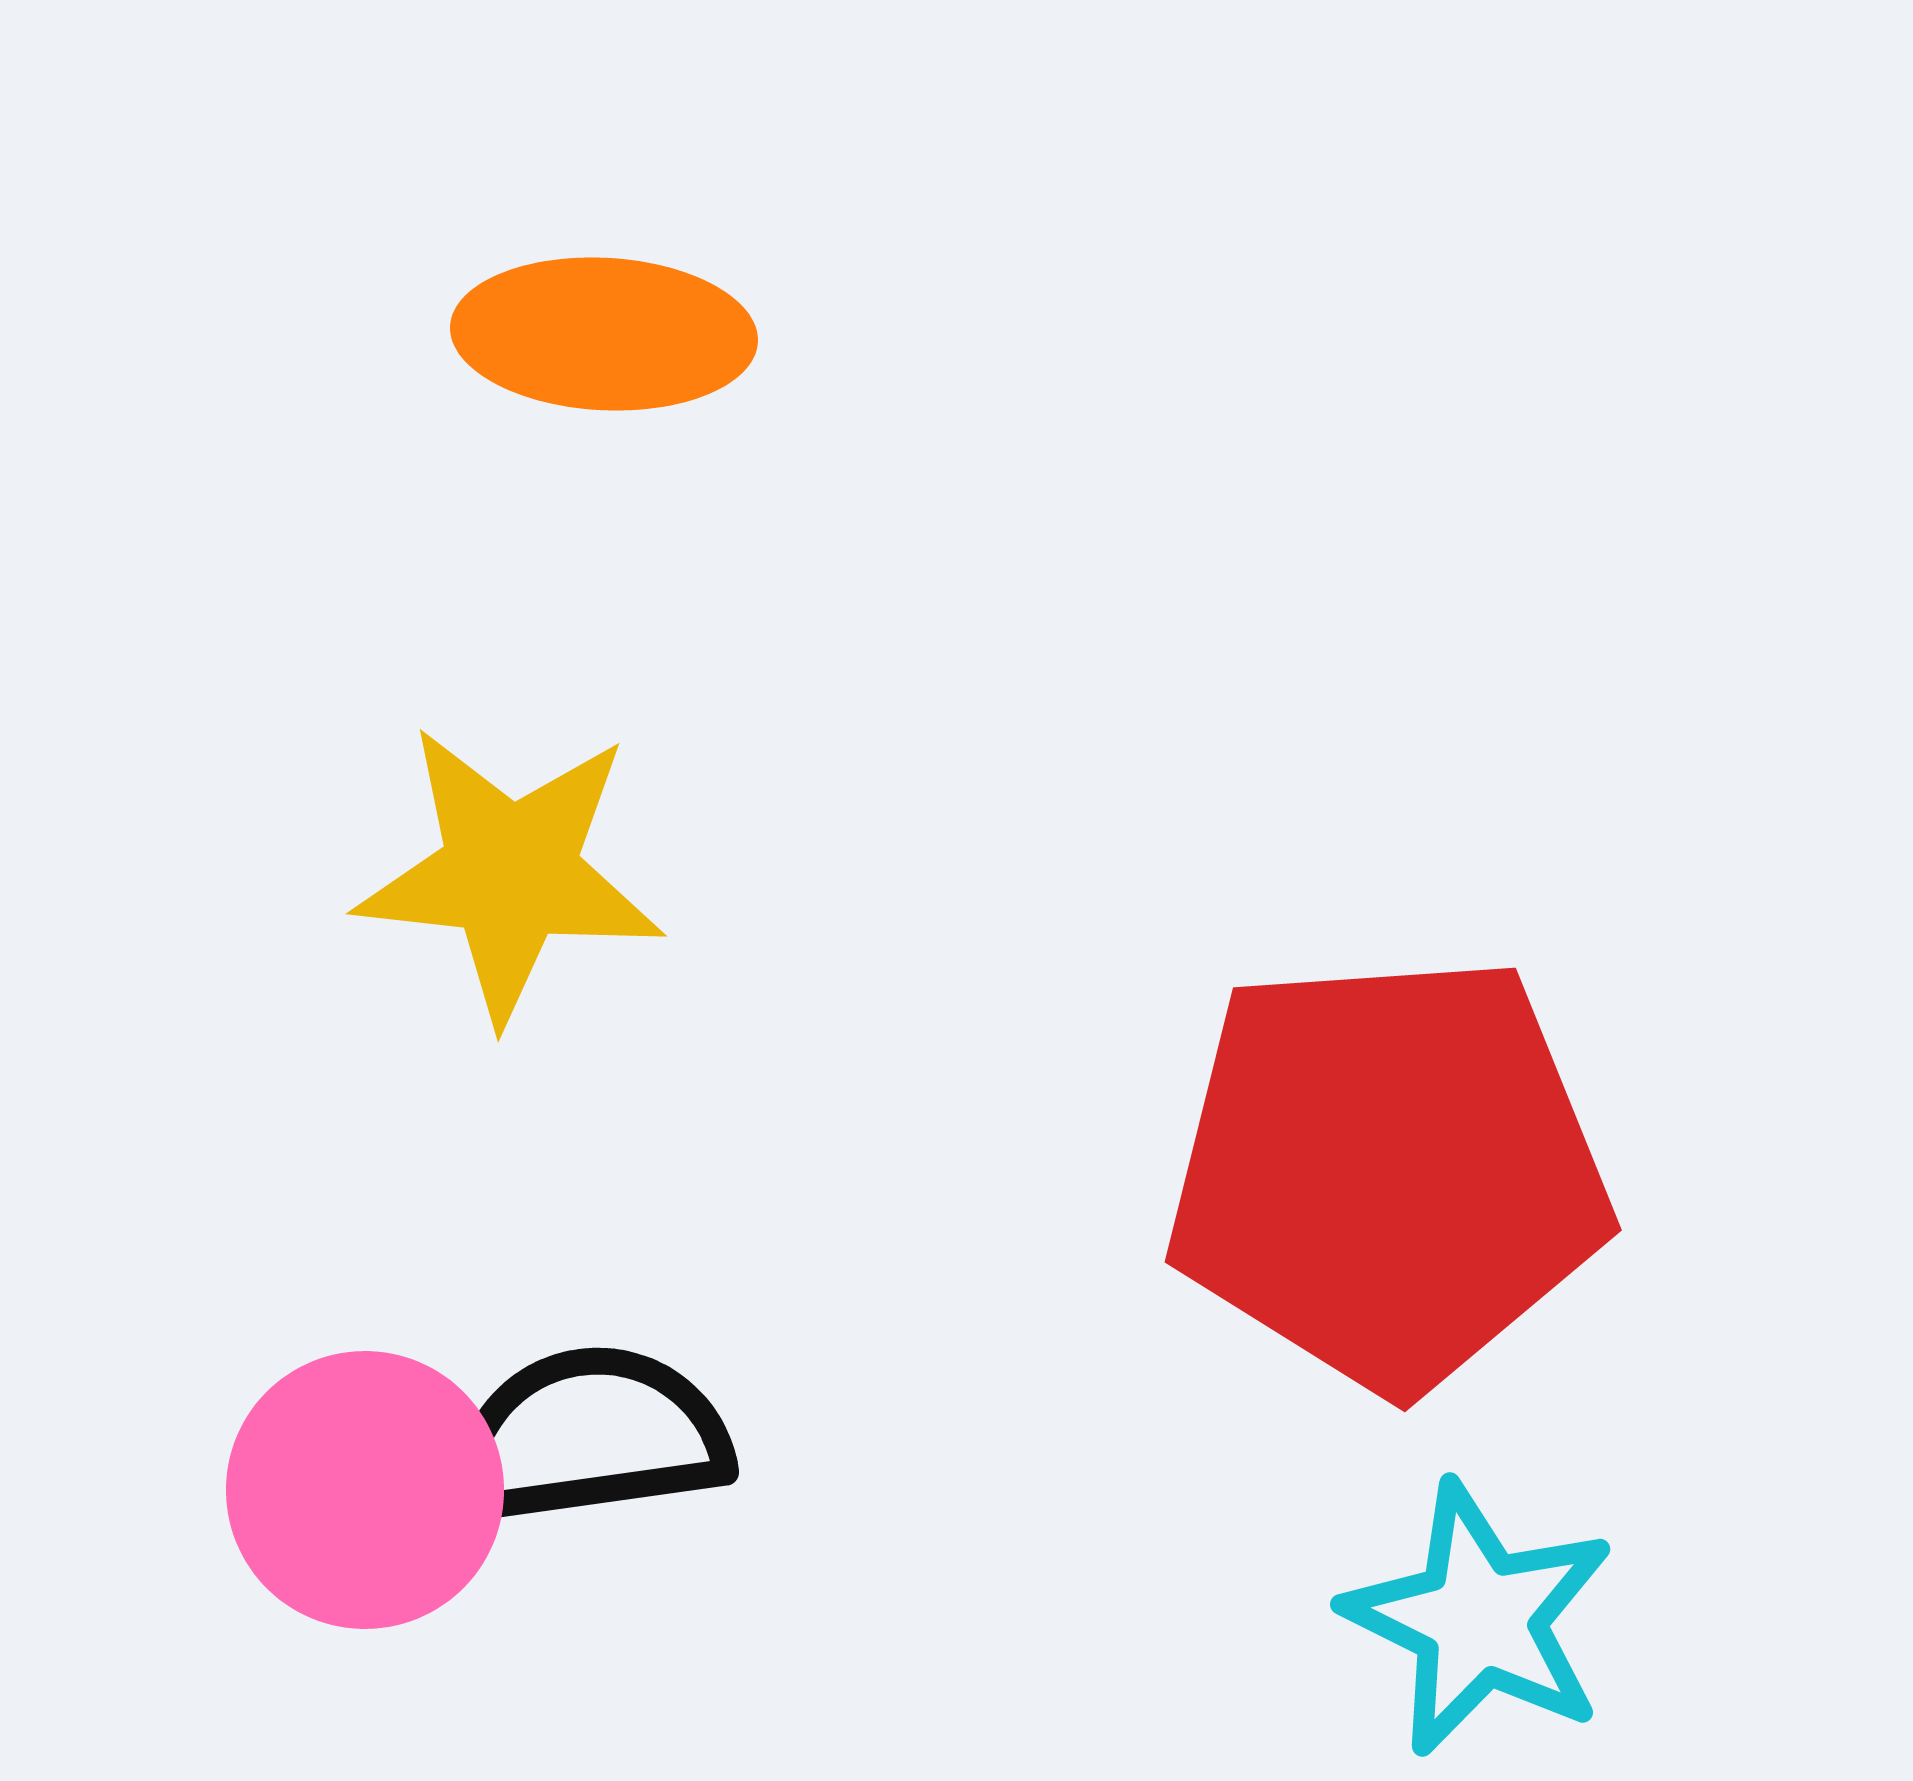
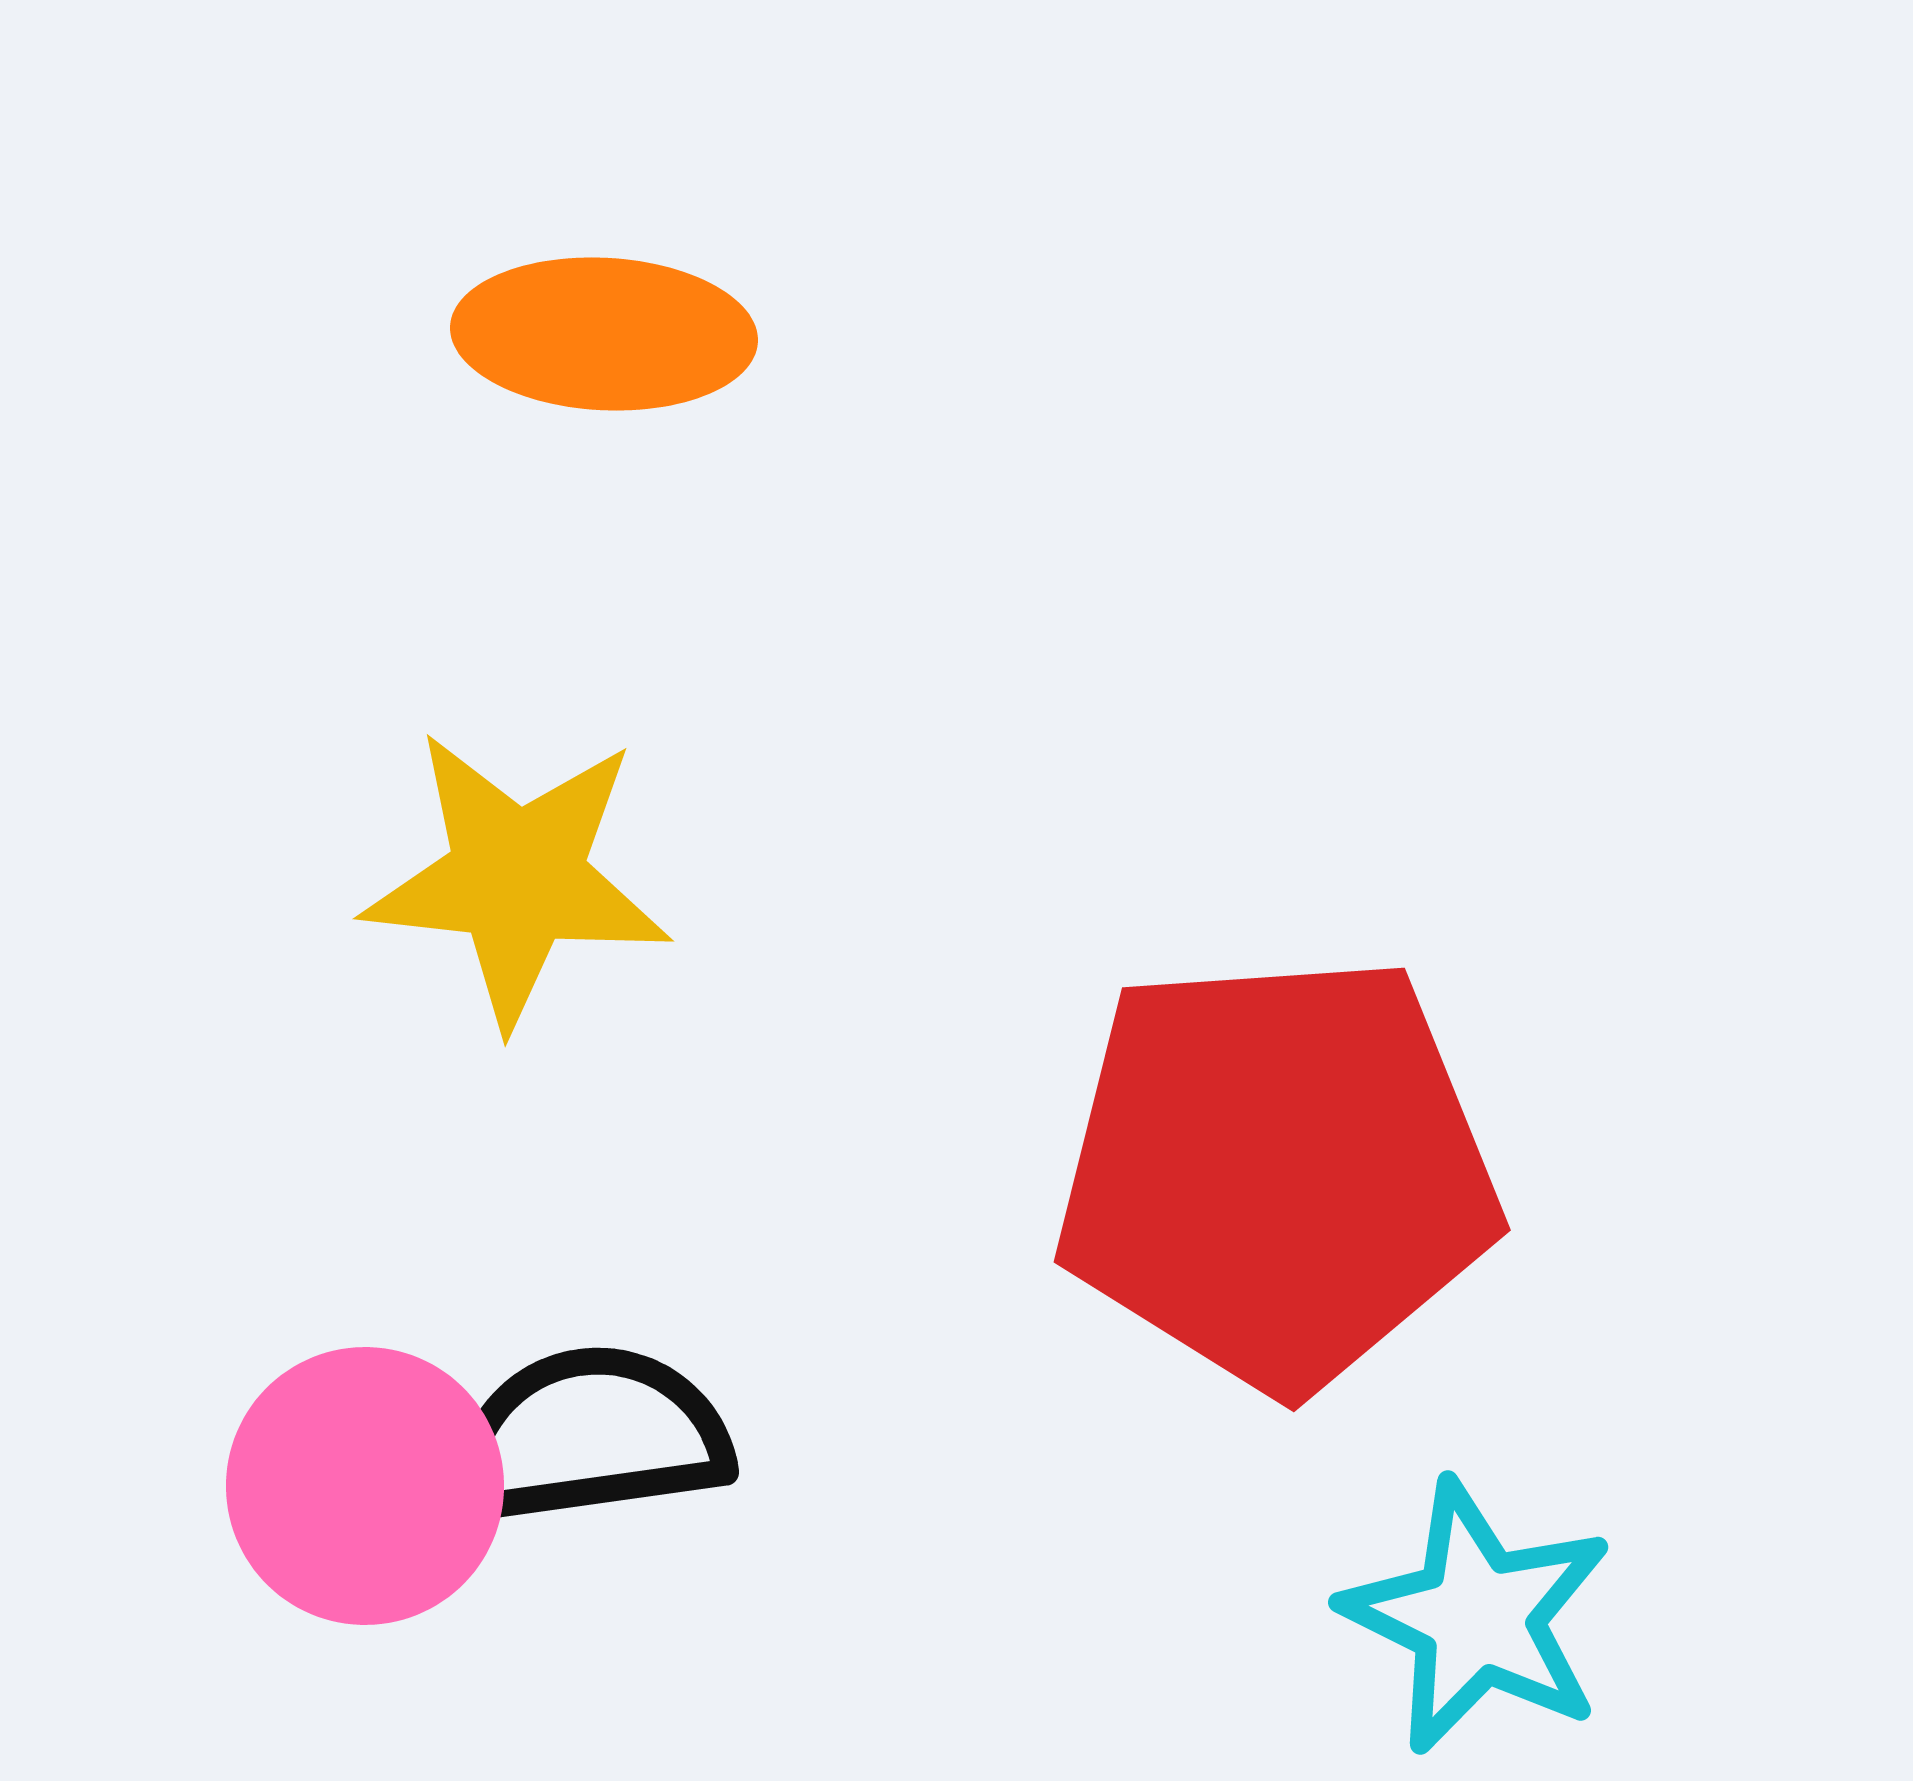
yellow star: moved 7 px right, 5 px down
red pentagon: moved 111 px left
pink circle: moved 4 px up
cyan star: moved 2 px left, 2 px up
